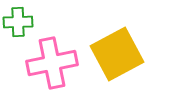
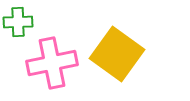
yellow square: rotated 26 degrees counterclockwise
